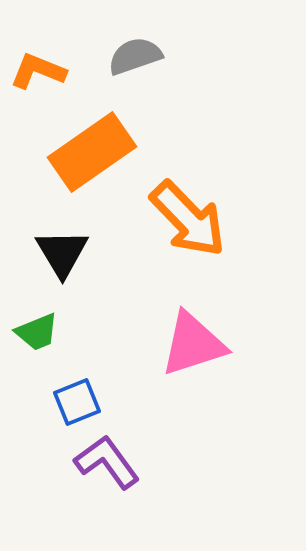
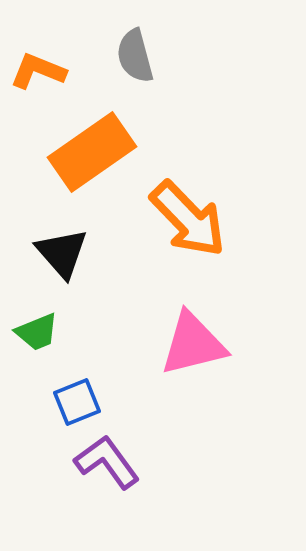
gray semicircle: rotated 86 degrees counterclockwise
black triangle: rotated 10 degrees counterclockwise
pink triangle: rotated 4 degrees clockwise
